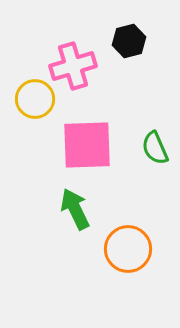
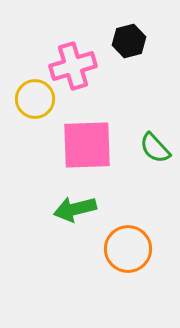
green semicircle: rotated 20 degrees counterclockwise
green arrow: rotated 78 degrees counterclockwise
